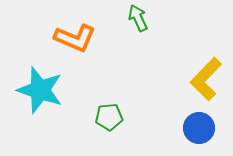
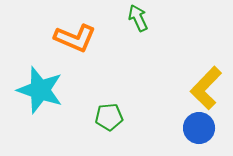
yellow L-shape: moved 9 px down
